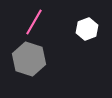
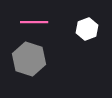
pink line: rotated 60 degrees clockwise
